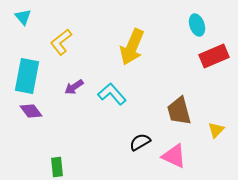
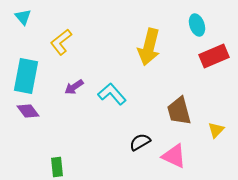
yellow arrow: moved 17 px right; rotated 9 degrees counterclockwise
cyan rectangle: moved 1 px left
purple diamond: moved 3 px left
